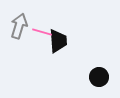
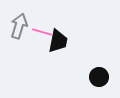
black trapezoid: rotated 15 degrees clockwise
